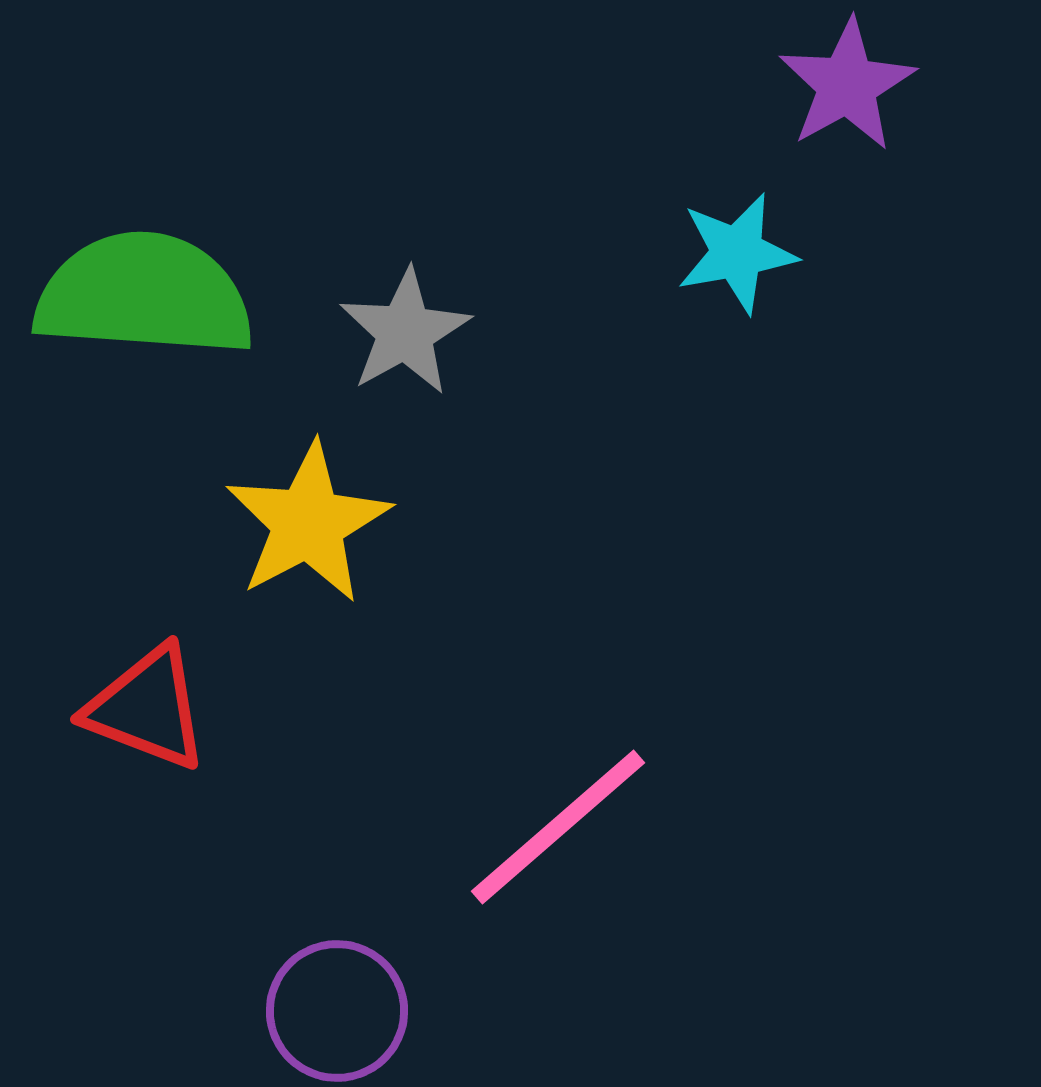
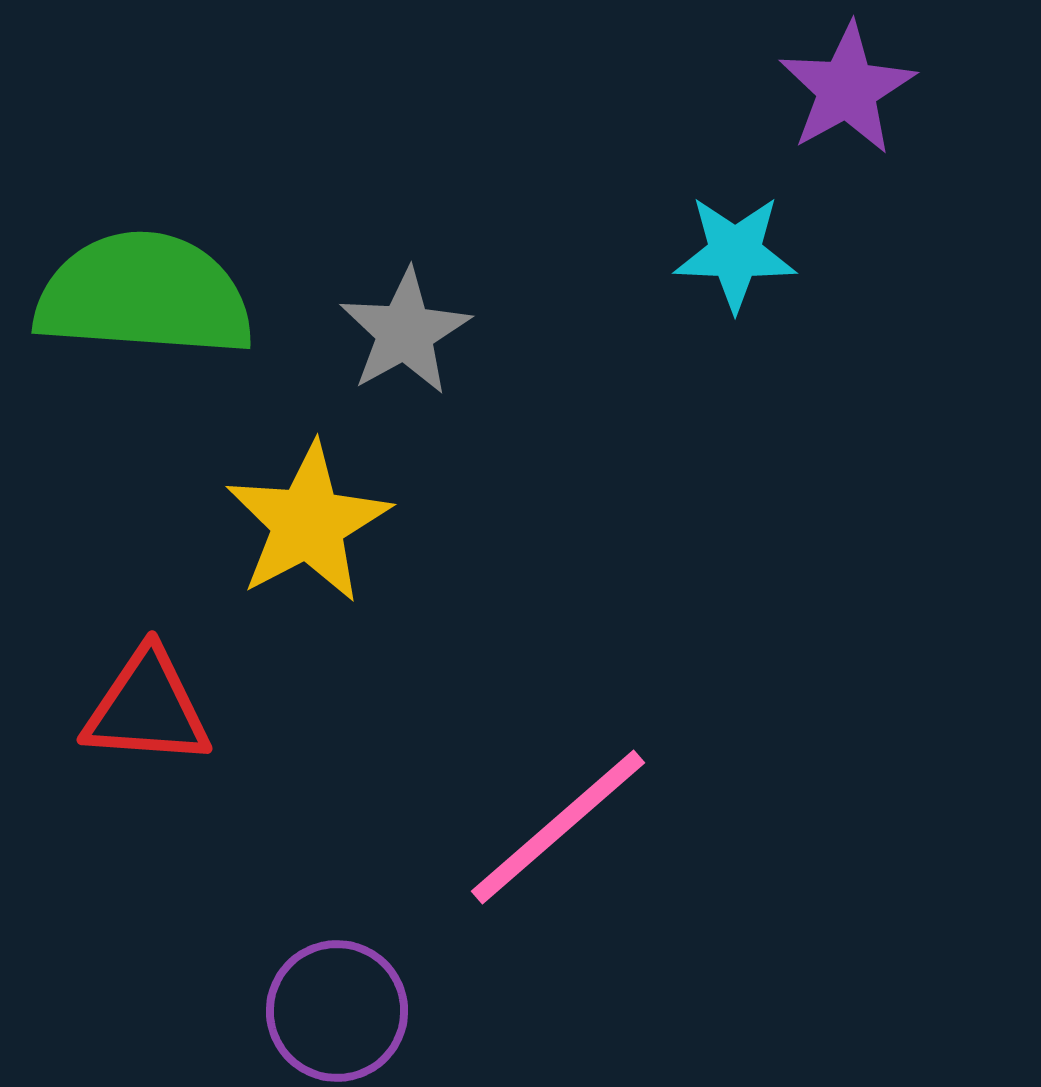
purple star: moved 4 px down
cyan star: moved 2 px left; rotated 12 degrees clockwise
red triangle: rotated 17 degrees counterclockwise
